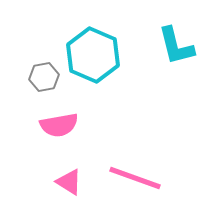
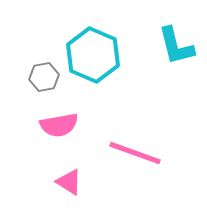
pink line: moved 25 px up
